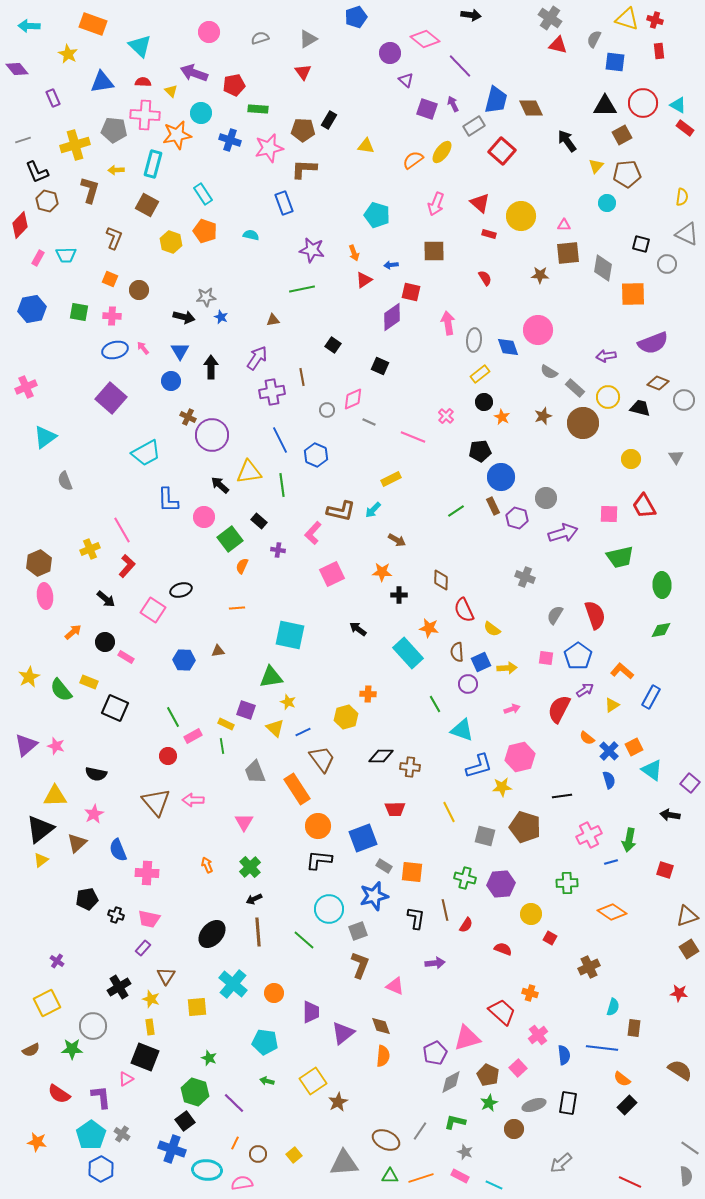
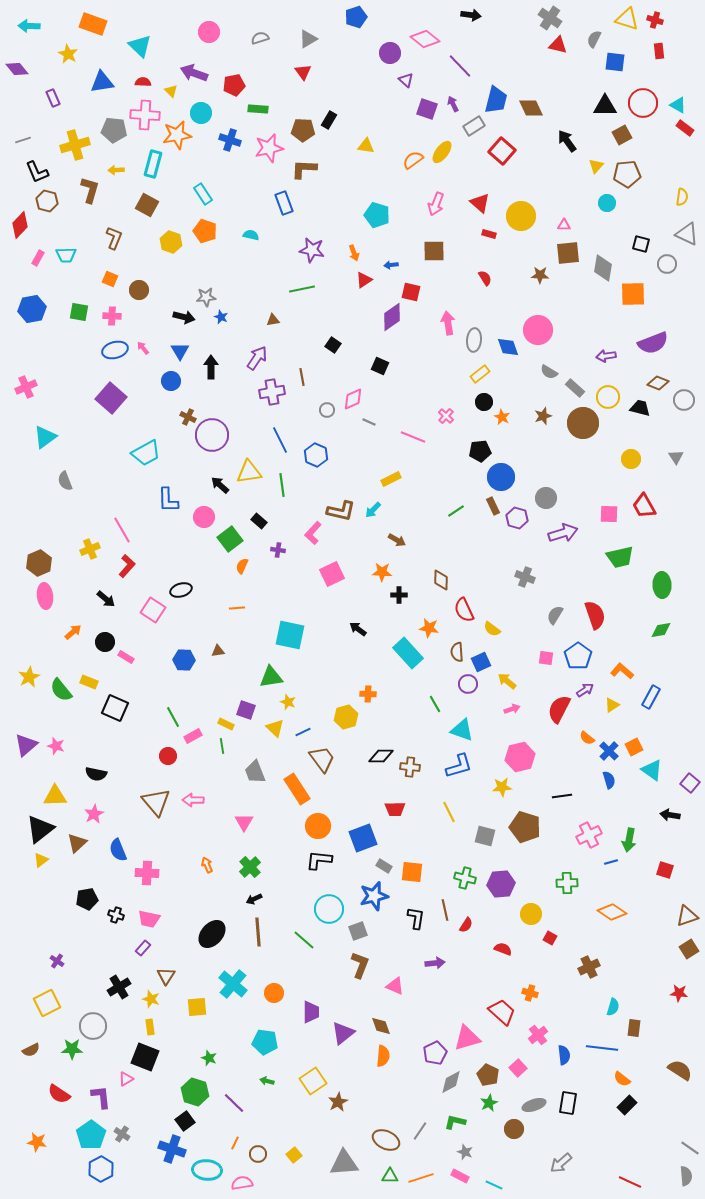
yellow arrow at (507, 668): moved 13 px down; rotated 138 degrees counterclockwise
blue L-shape at (479, 766): moved 20 px left
